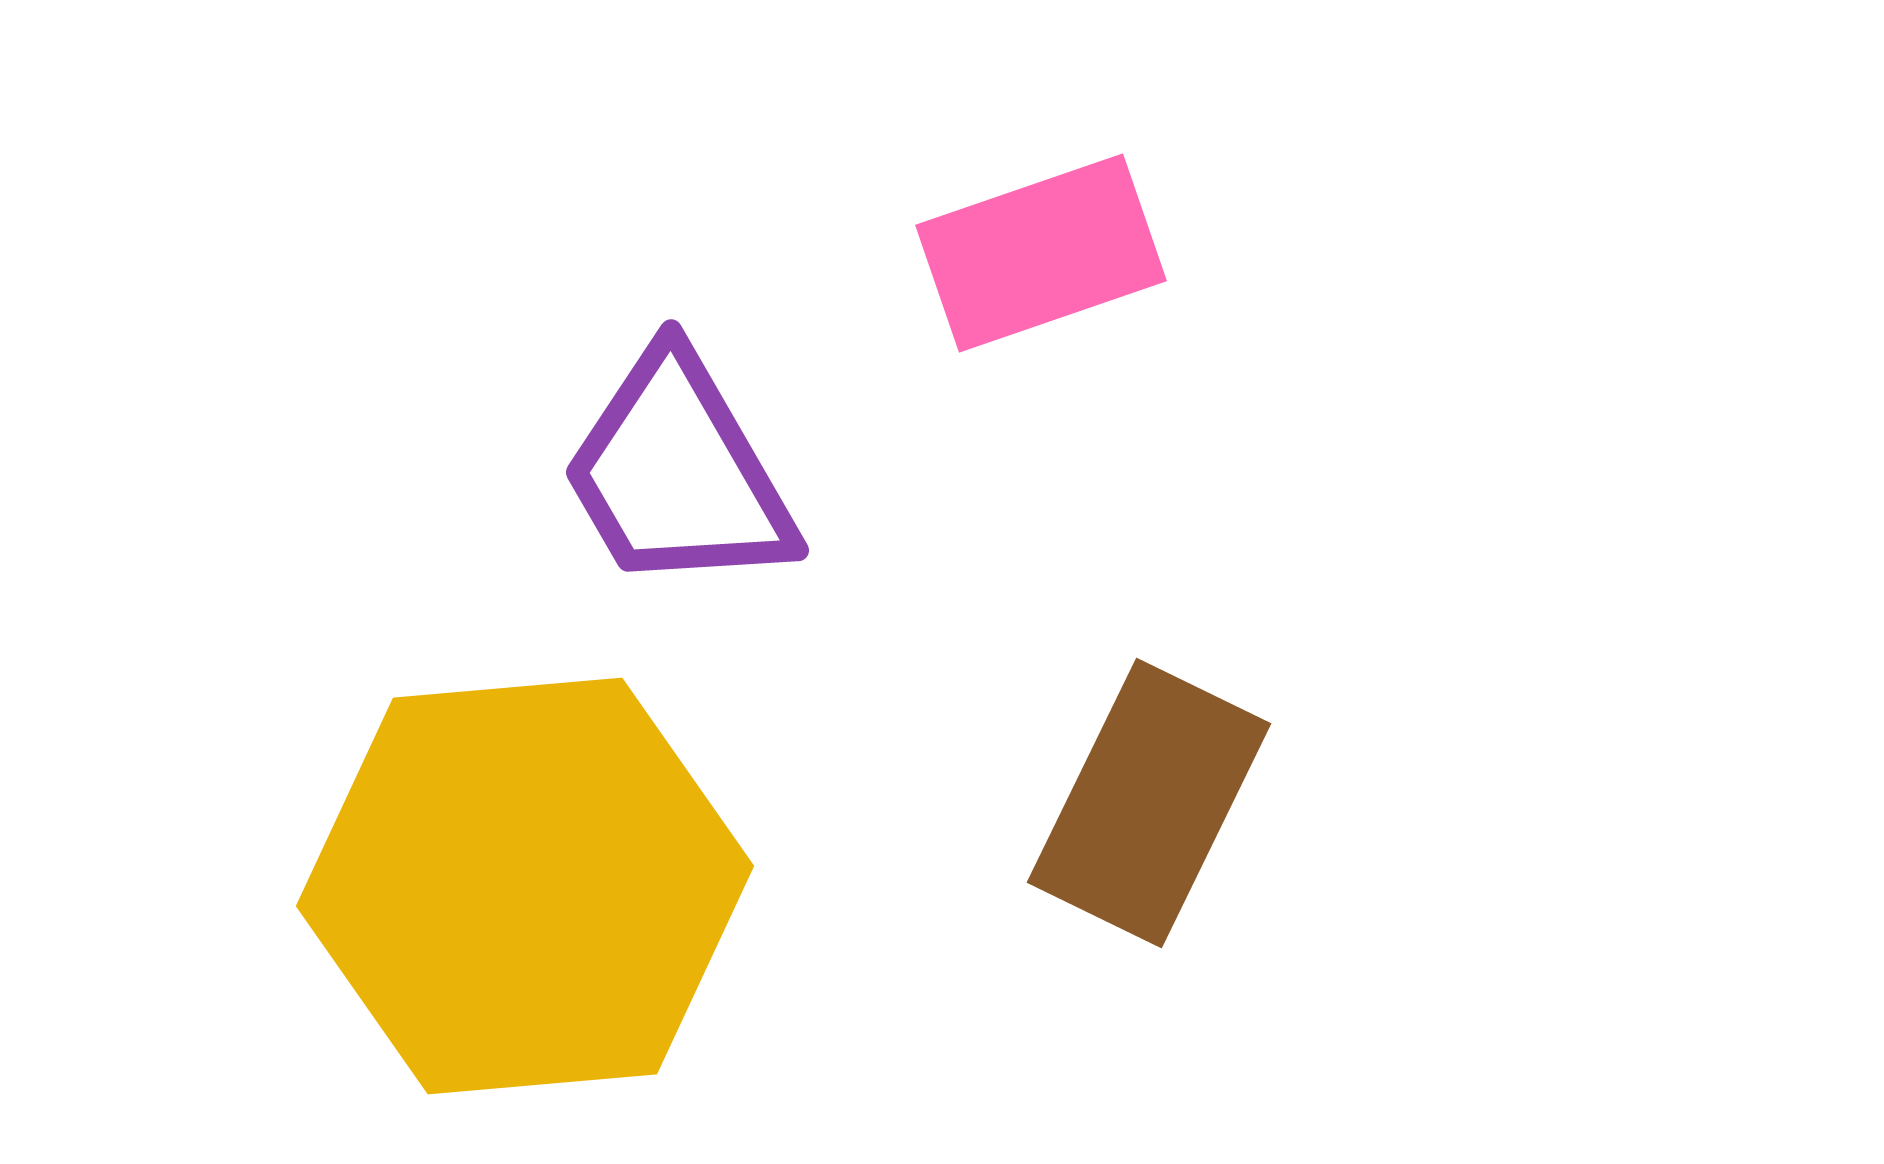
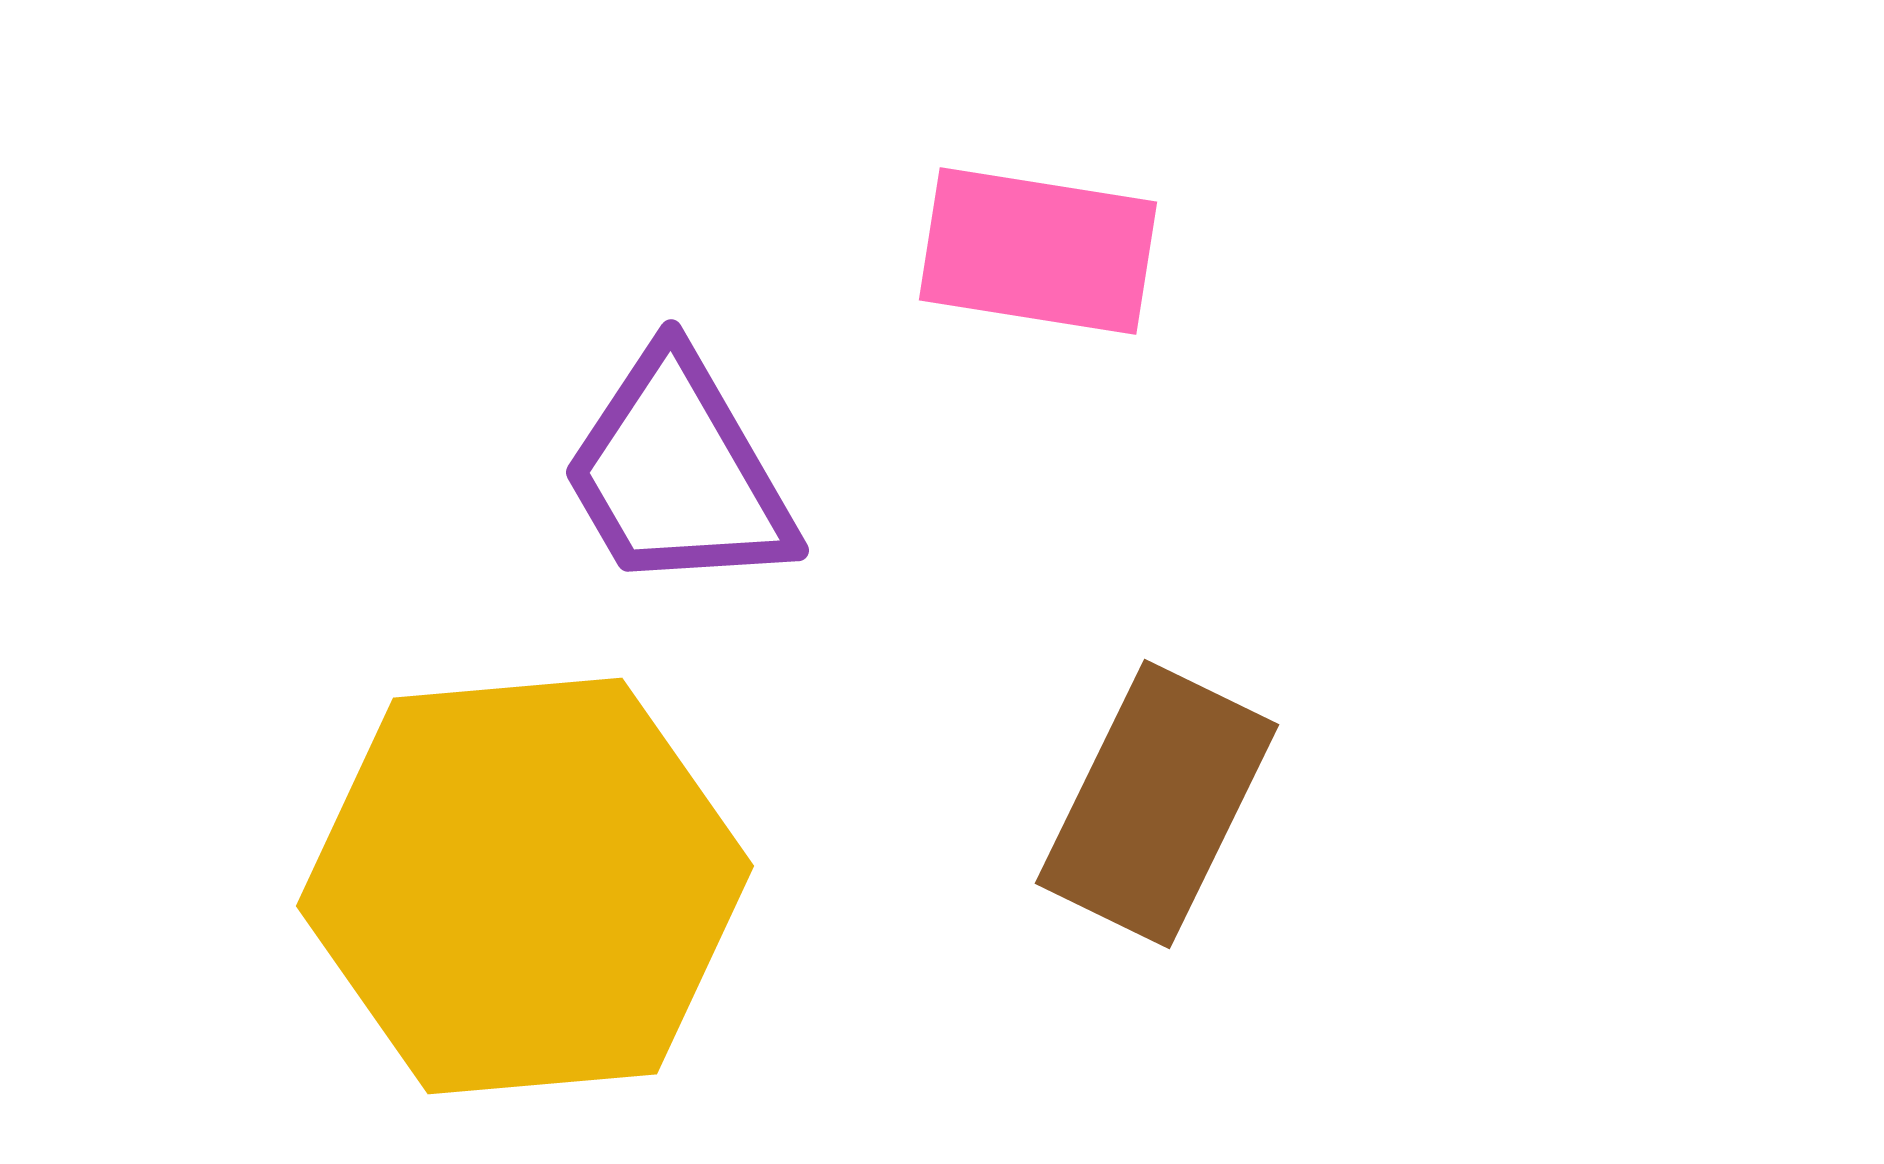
pink rectangle: moved 3 px left, 2 px up; rotated 28 degrees clockwise
brown rectangle: moved 8 px right, 1 px down
